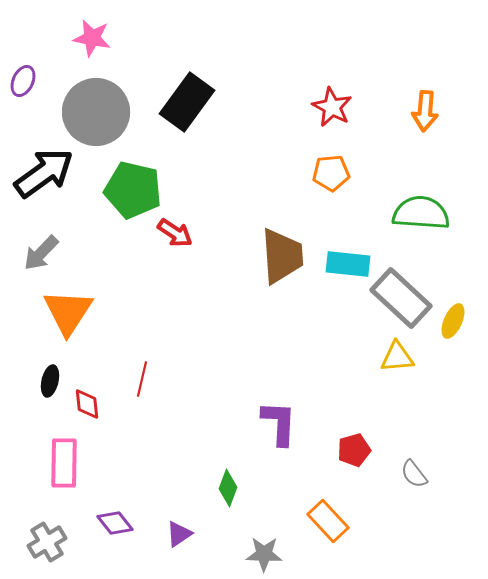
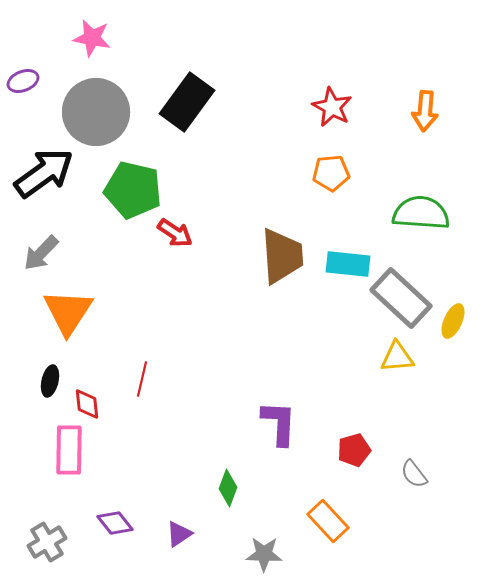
purple ellipse: rotated 44 degrees clockwise
pink rectangle: moved 5 px right, 13 px up
